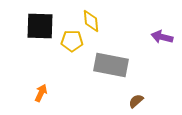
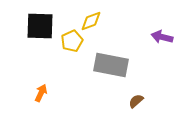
yellow diamond: rotated 75 degrees clockwise
yellow pentagon: rotated 25 degrees counterclockwise
